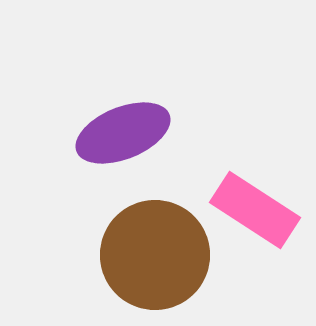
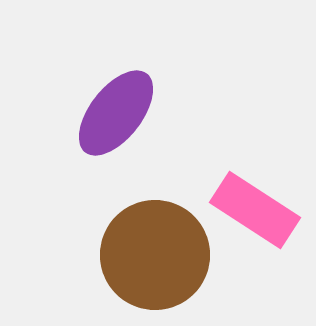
purple ellipse: moved 7 px left, 20 px up; rotated 30 degrees counterclockwise
